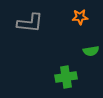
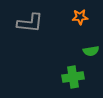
green cross: moved 7 px right
